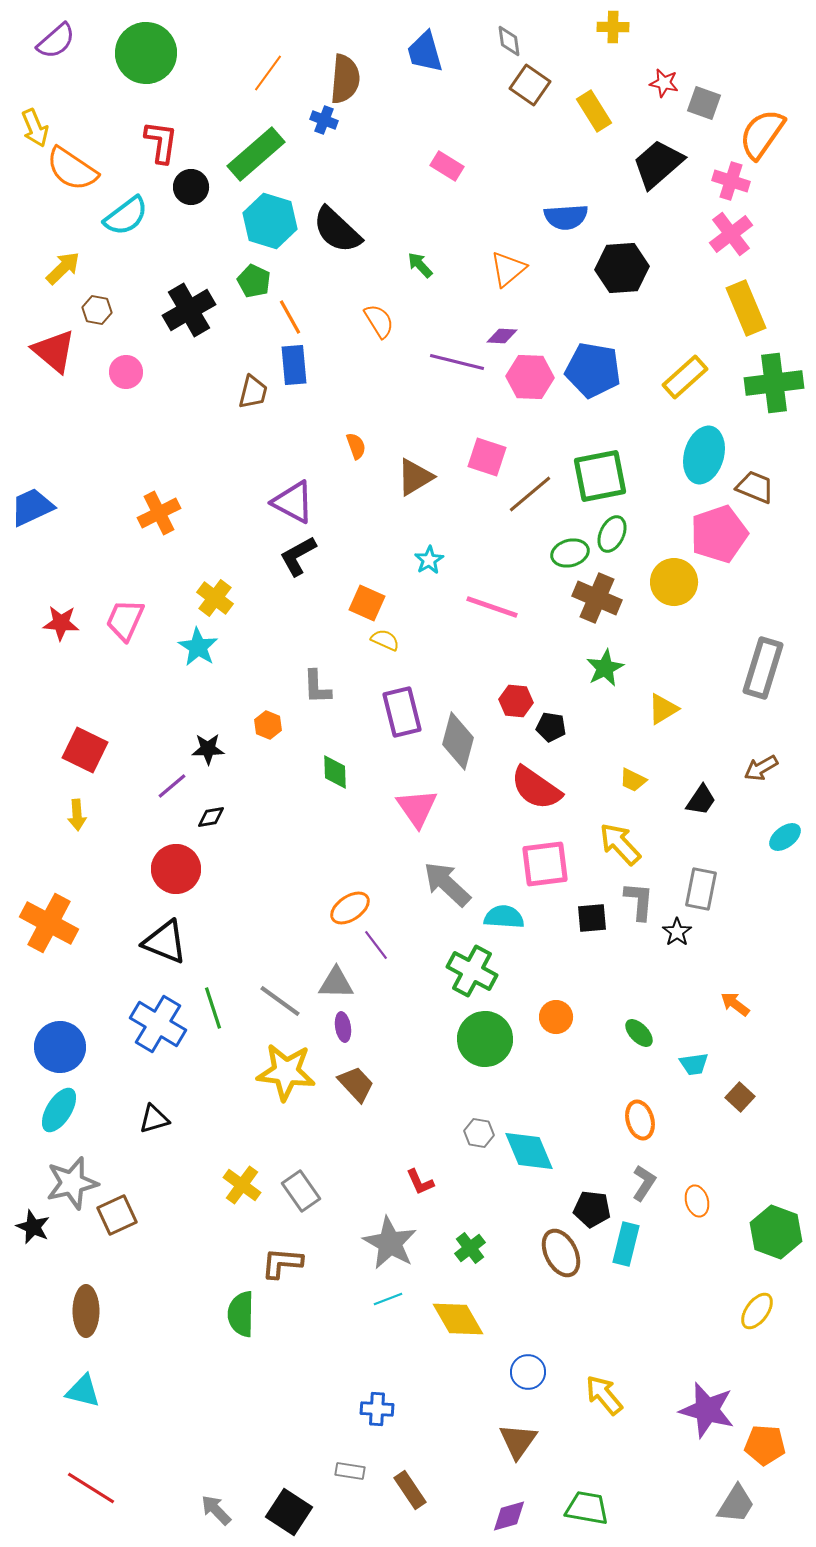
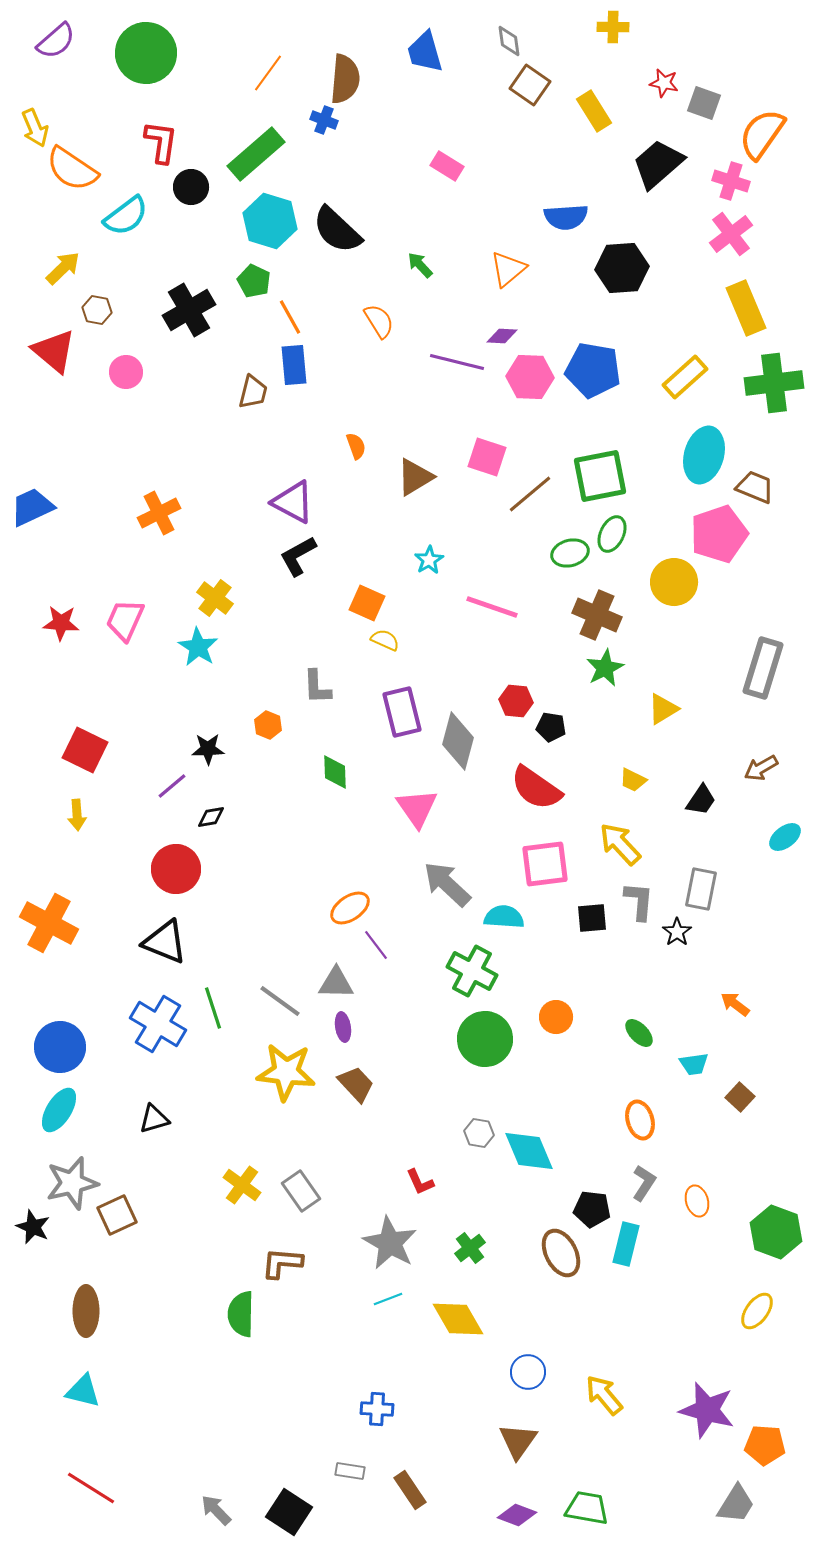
brown cross at (597, 598): moved 17 px down
purple diamond at (509, 1516): moved 8 px right, 1 px up; rotated 36 degrees clockwise
